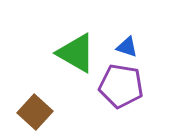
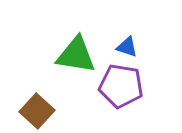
green triangle: moved 2 px down; rotated 21 degrees counterclockwise
brown square: moved 2 px right, 1 px up
